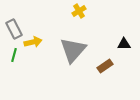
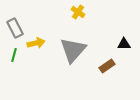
yellow cross: moved 1 px left, 1 px down; rotated 24 degrees counterclockwise
gray rectangle: moved 1 px right, 1 px up
yellow arrow: moved 3 px right, 1 px down
brown rectangle: moved 2 px right
